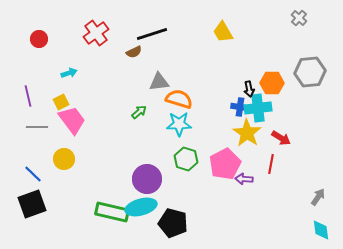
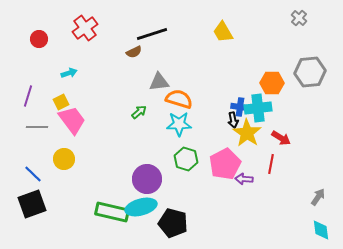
red cross: moved 11 px left, 5 px up
black arrow: moved 16 px left, 31 px down
purple line: rotated 30 degrees clockwise
